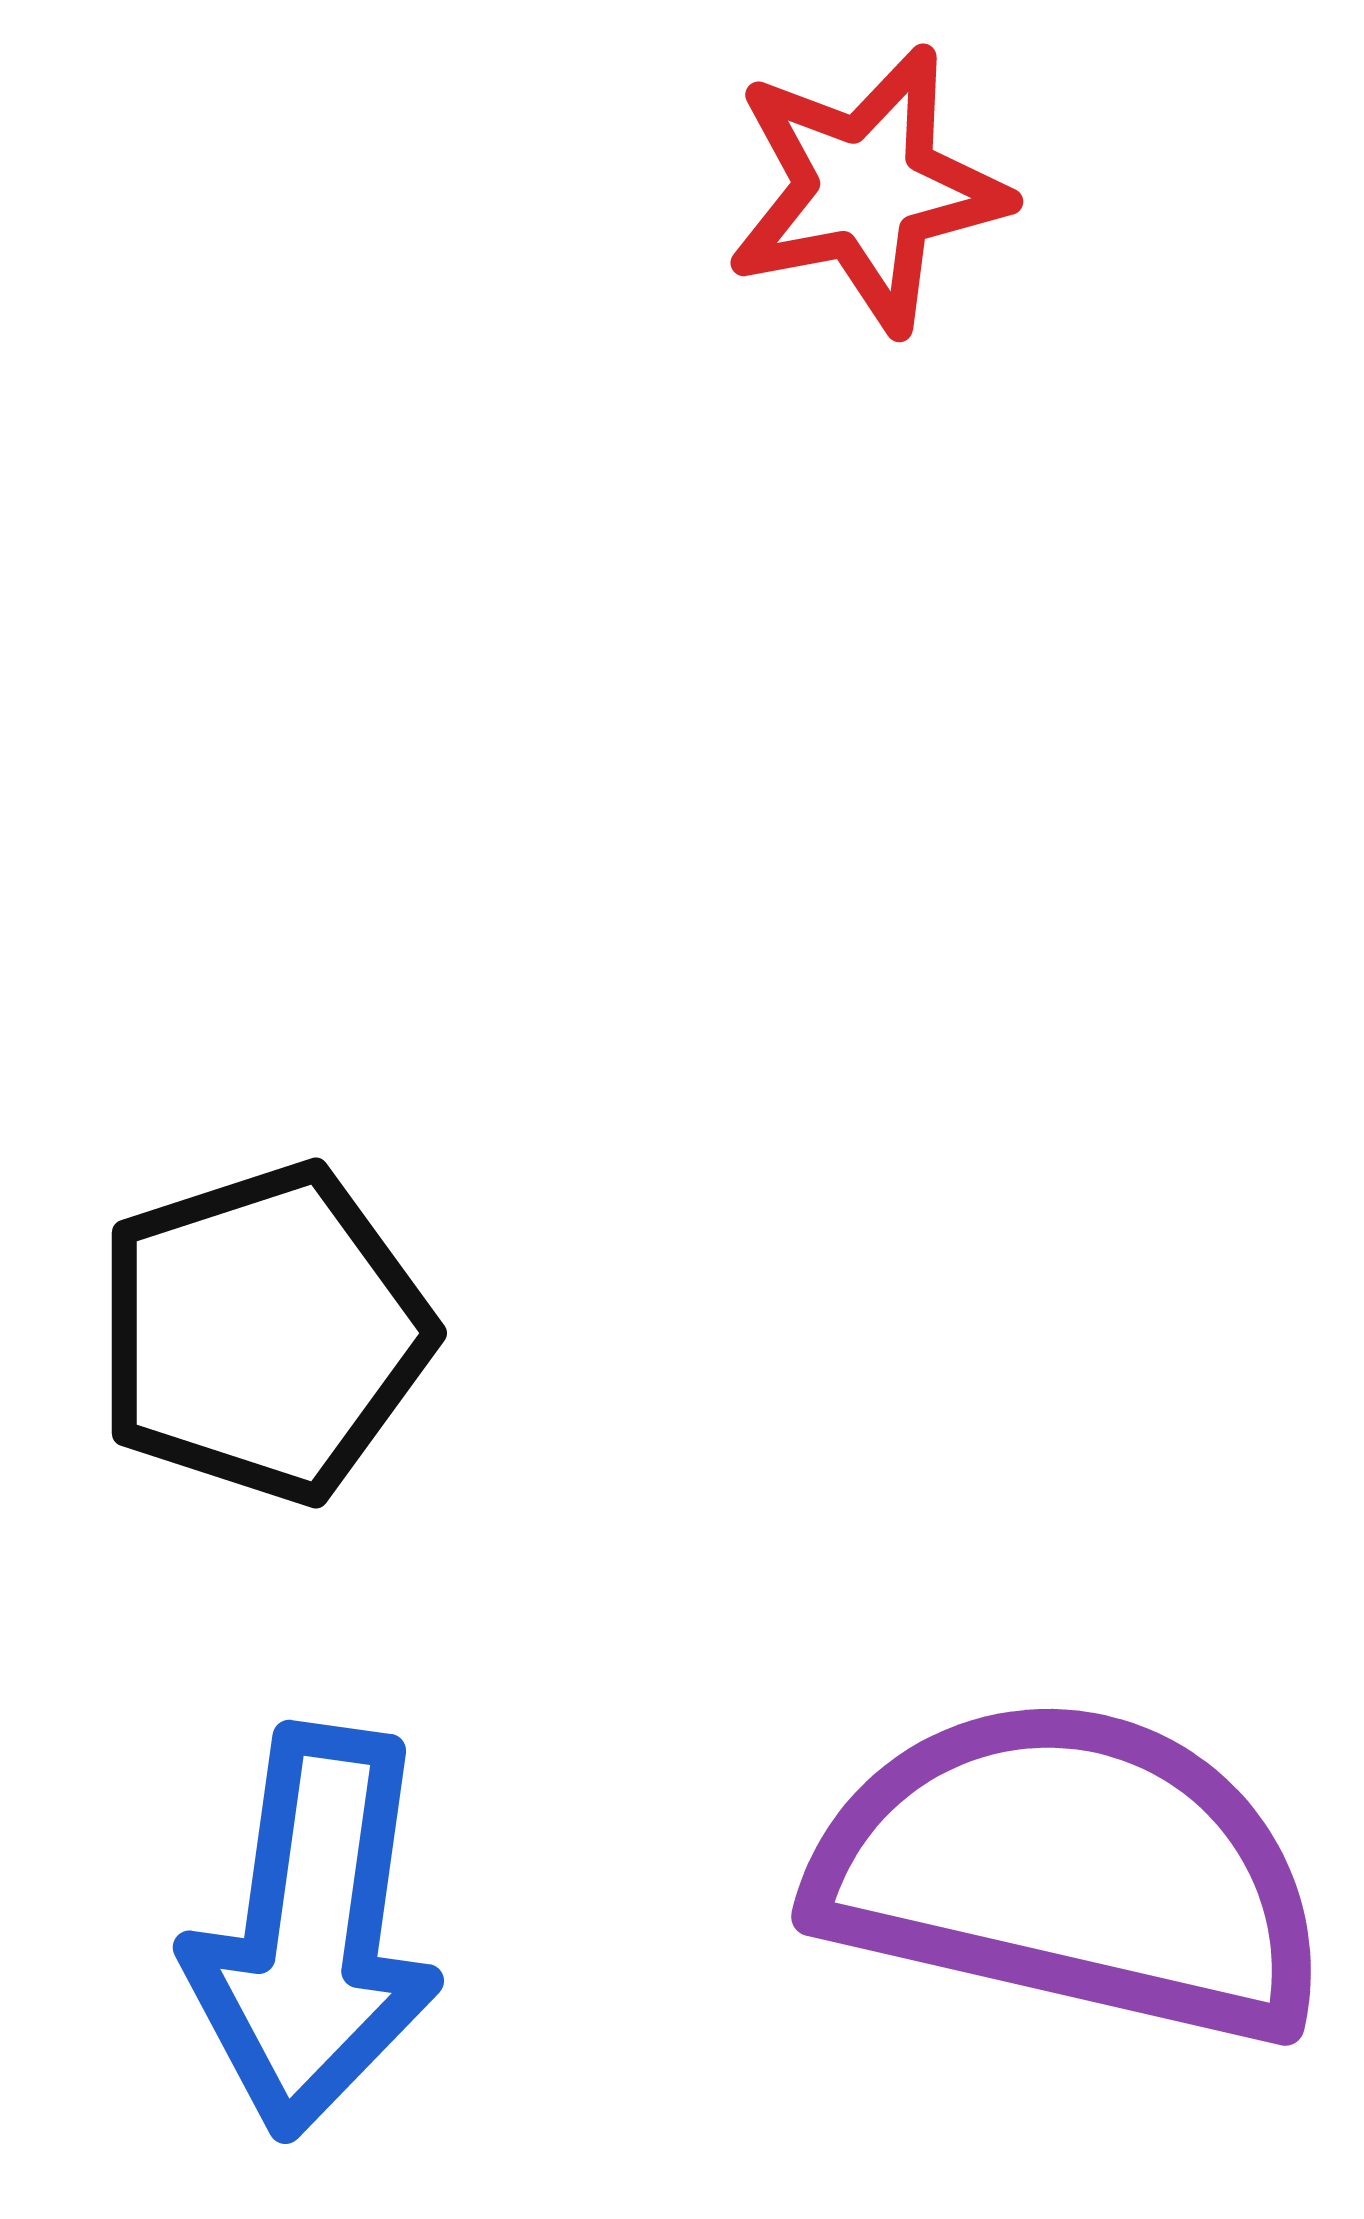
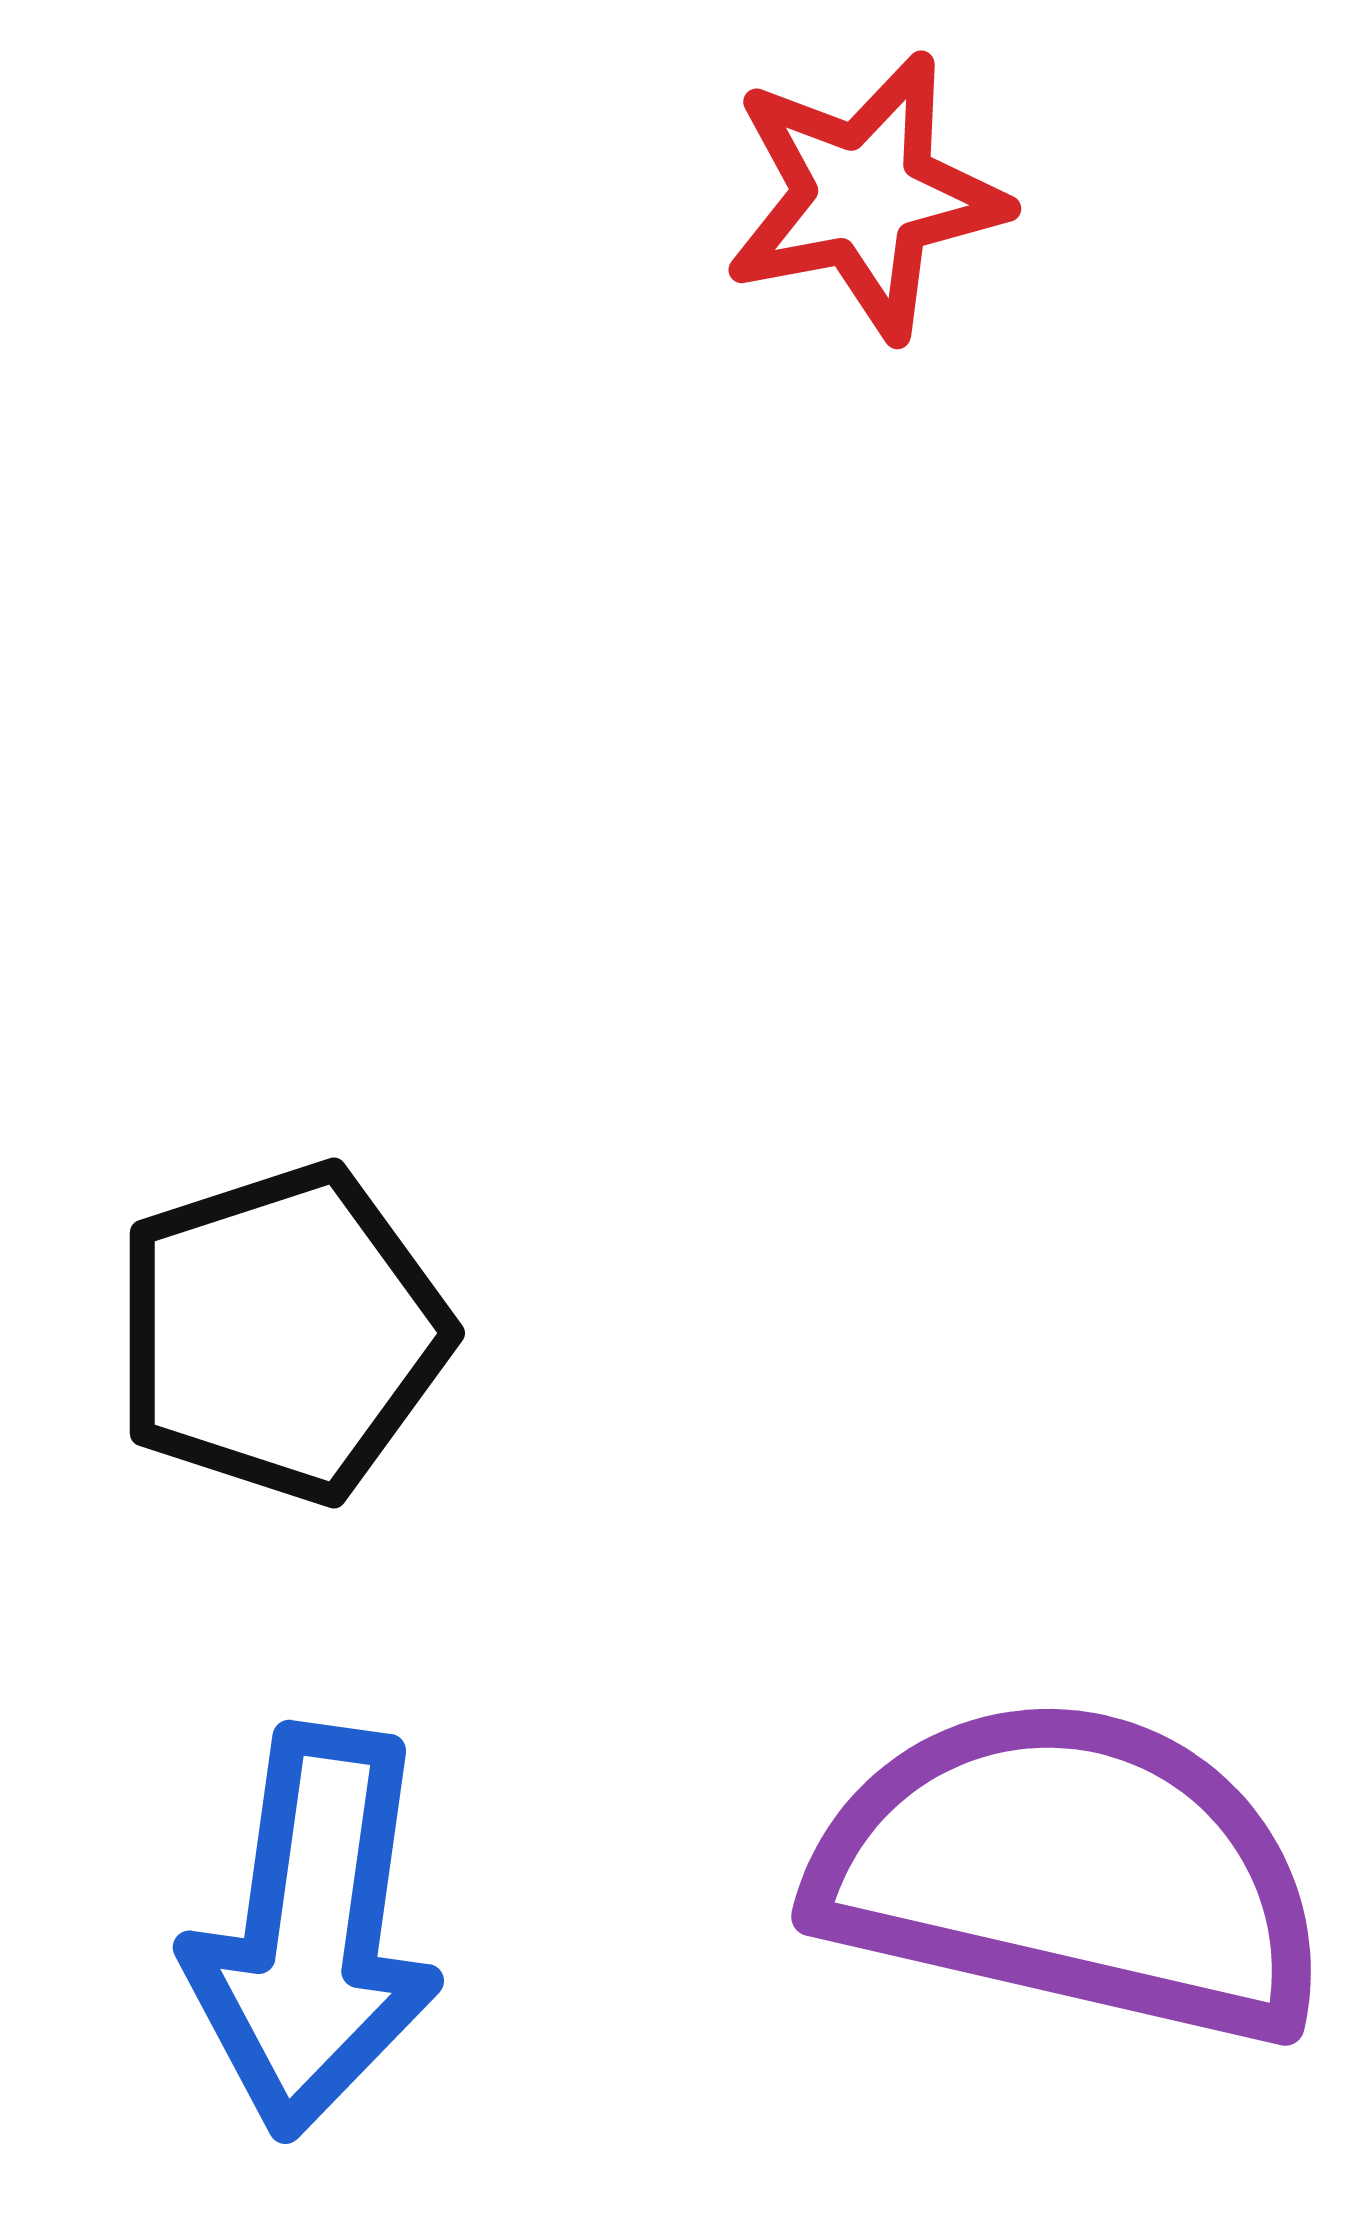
red star: moved 2 px left, 7 px down
black pentagon: moved 18 px right
